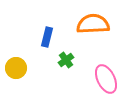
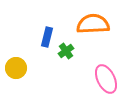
green cross: moved 9 px up
